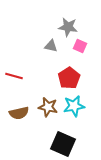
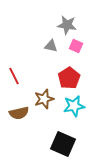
gray star: moved 1 px left, 2 px up
pink square: moved 4 px left
red line: rotated 48 degrees clockwise
brown star: moved 4 px left, 8 px up; rotated 30 degrees counterclockwise
